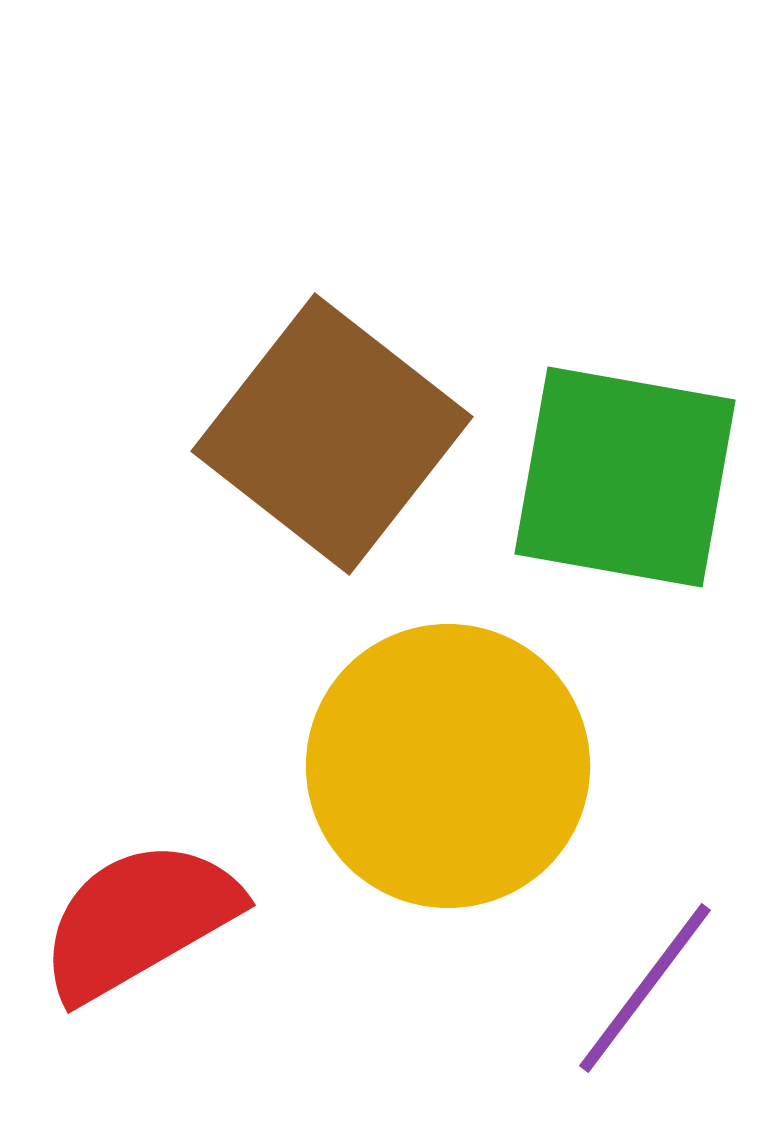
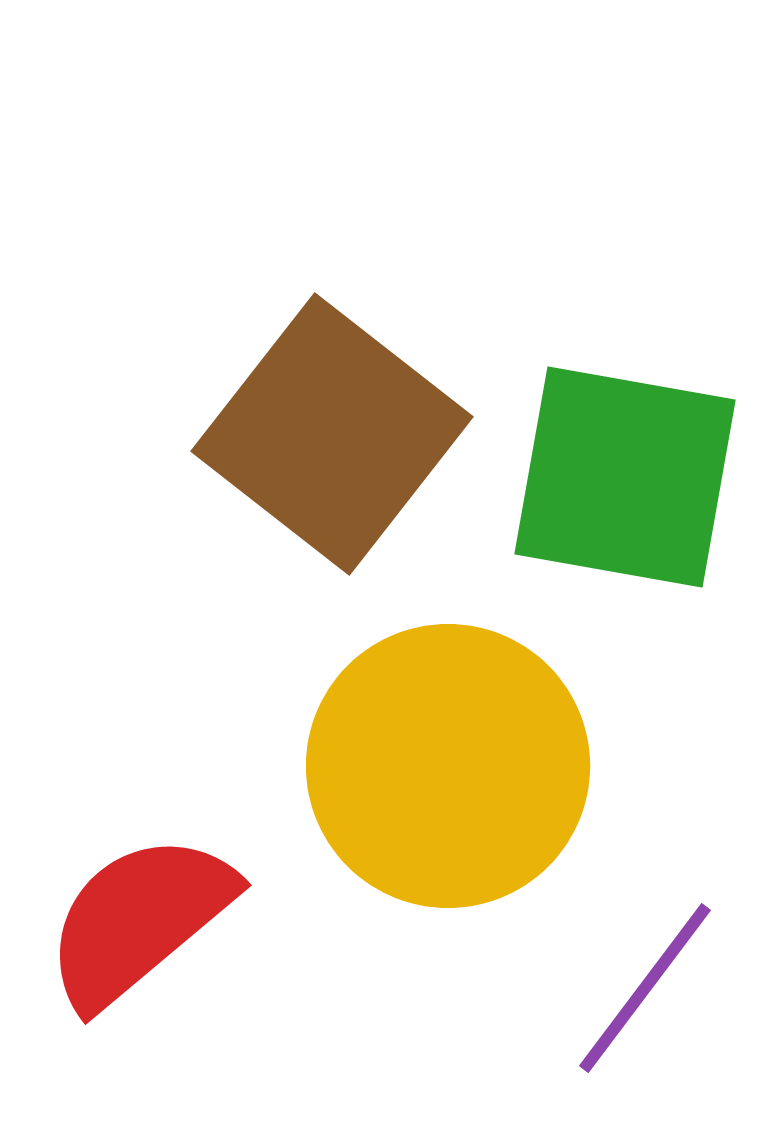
red semicircle: rotated 10 degrees counterclockwise
